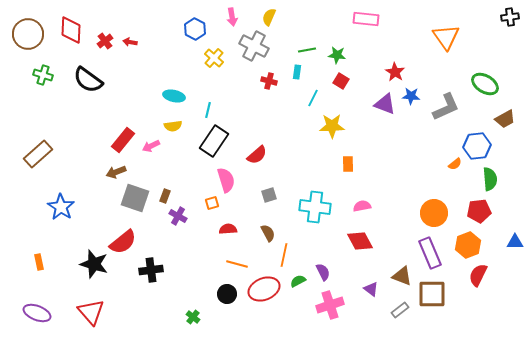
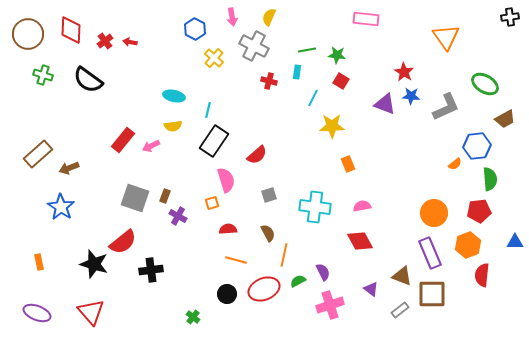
red star at (395, 72): moved 9 px right
orange rectangle at (348, 164): rotated 21 degrees counterclockwise
brown arrow at (116, 172): moved 47 px left, 4 px up
orange line at (237, 264): moved 1 px left, 4 px up
red semicircle at (478, 275): moved 4 px right; rotated 20 degrees counterclockwise
